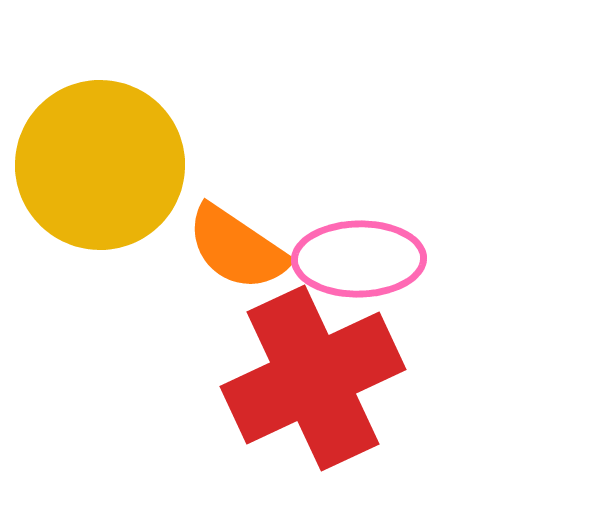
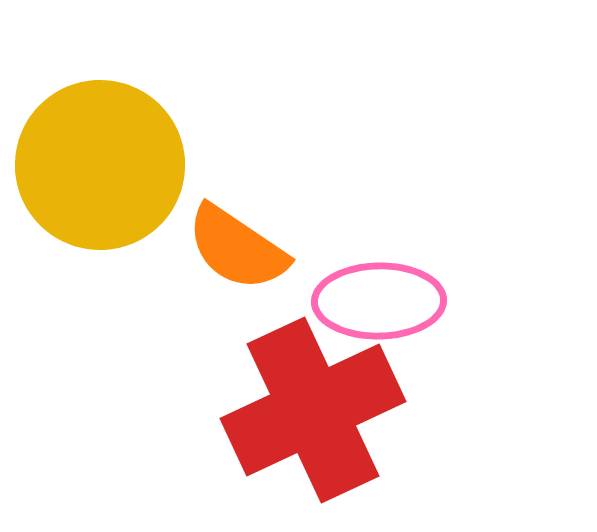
pink ellipse: moved 20 px right, 42 px down
red cross: moved 32 px down
